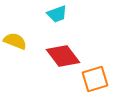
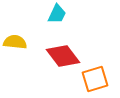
cyan trapezoid: rotated 45 degrees counterclockwise
yellow semicircle: moved 1 px down; rotated 15 degrees counterclockwise
